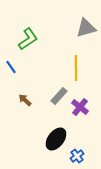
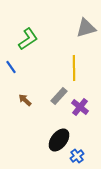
yellow line: moved 2 px left
black ellipse: moved 3 px right, 1 px down
